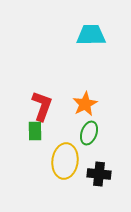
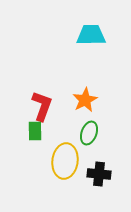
orange star: moved 4 px up
